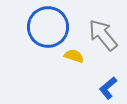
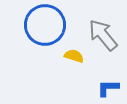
blue circle: moved 3 px left, 2 px up
blue L-shape: rotated 40 degrees clockwise
